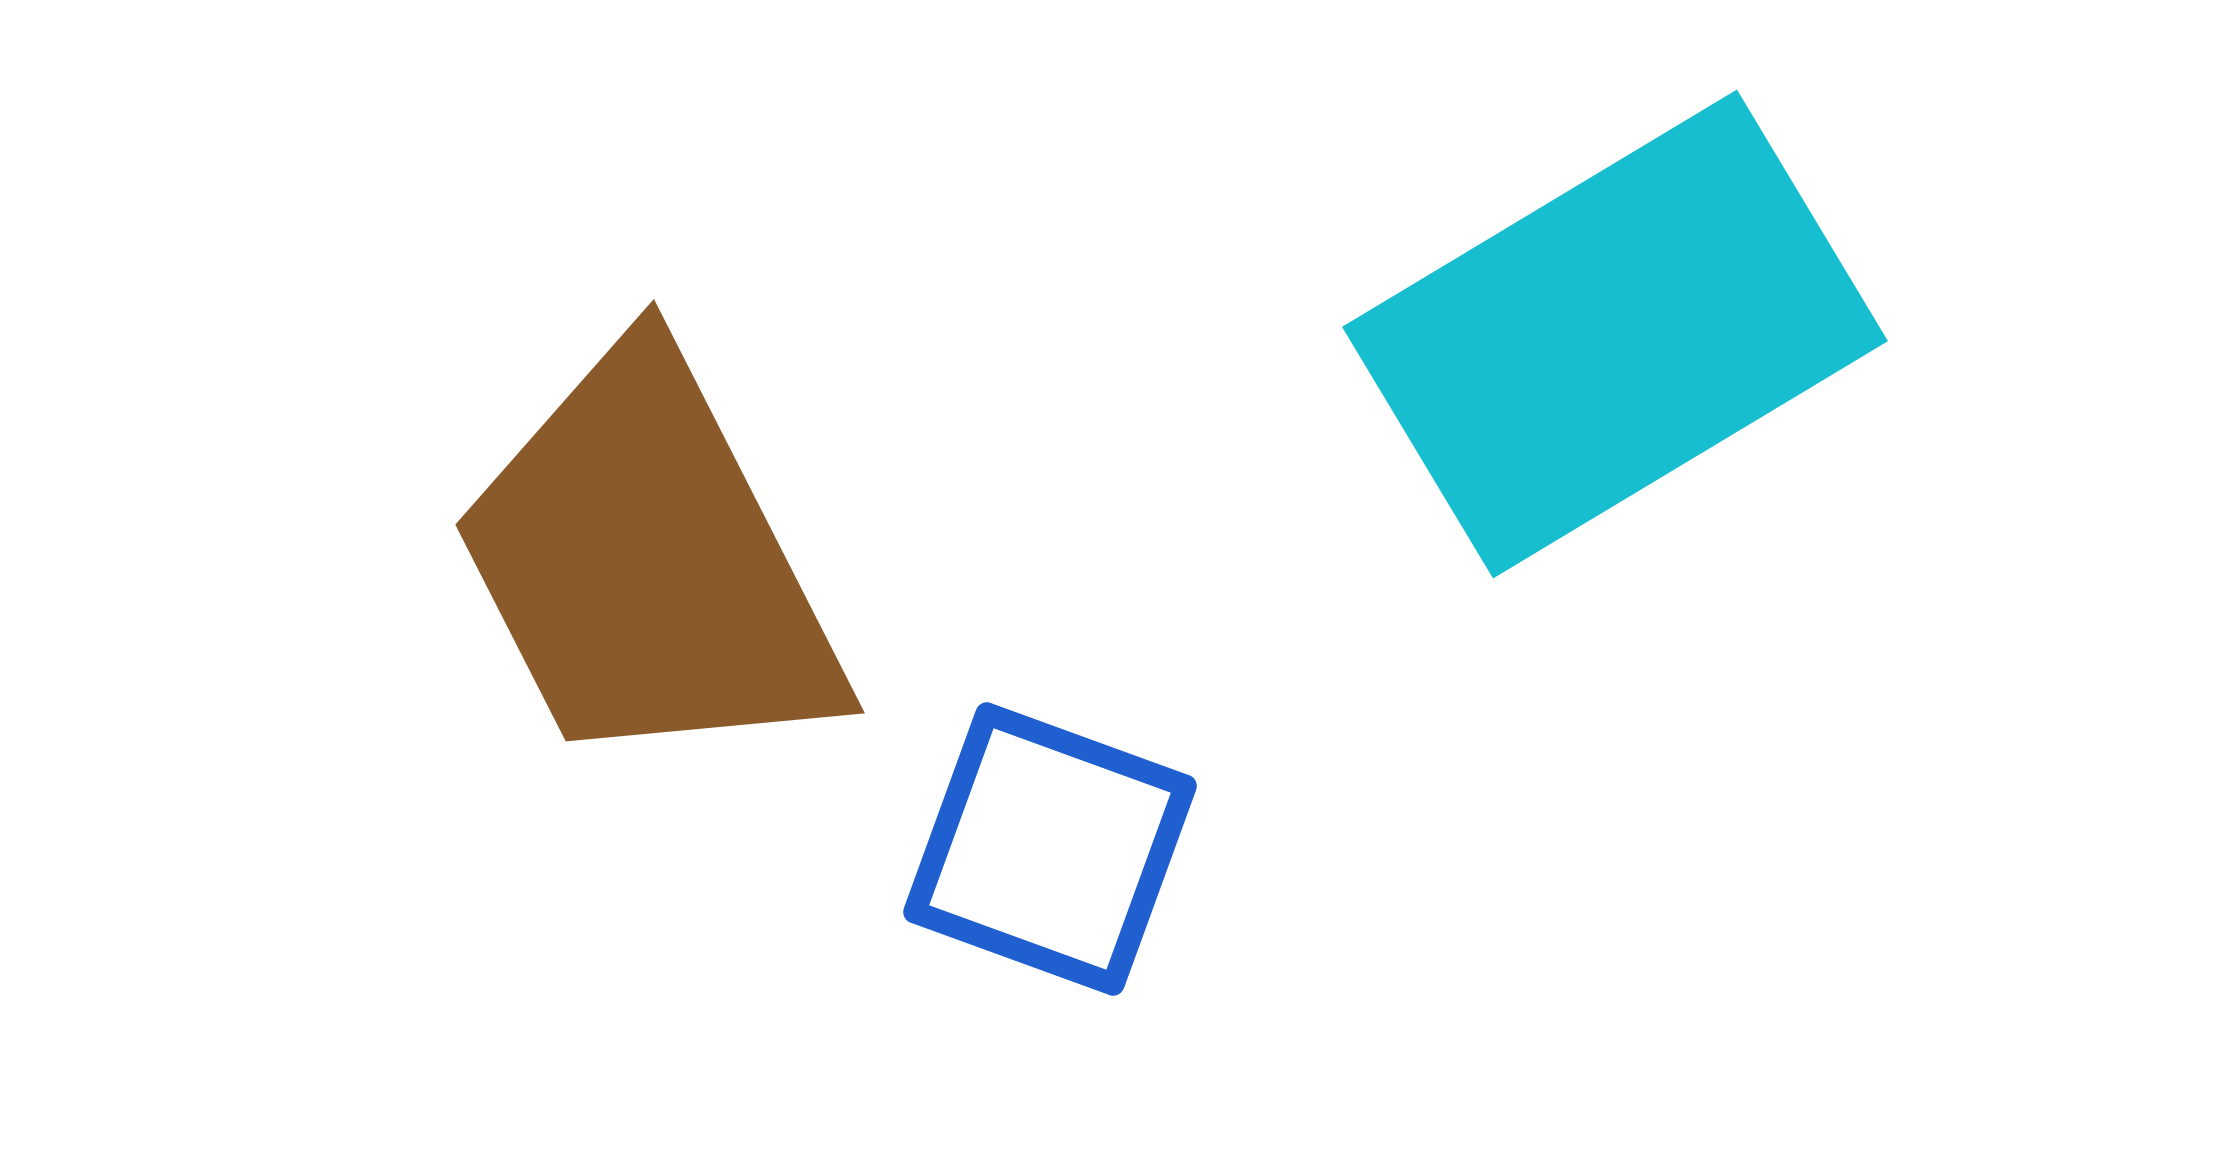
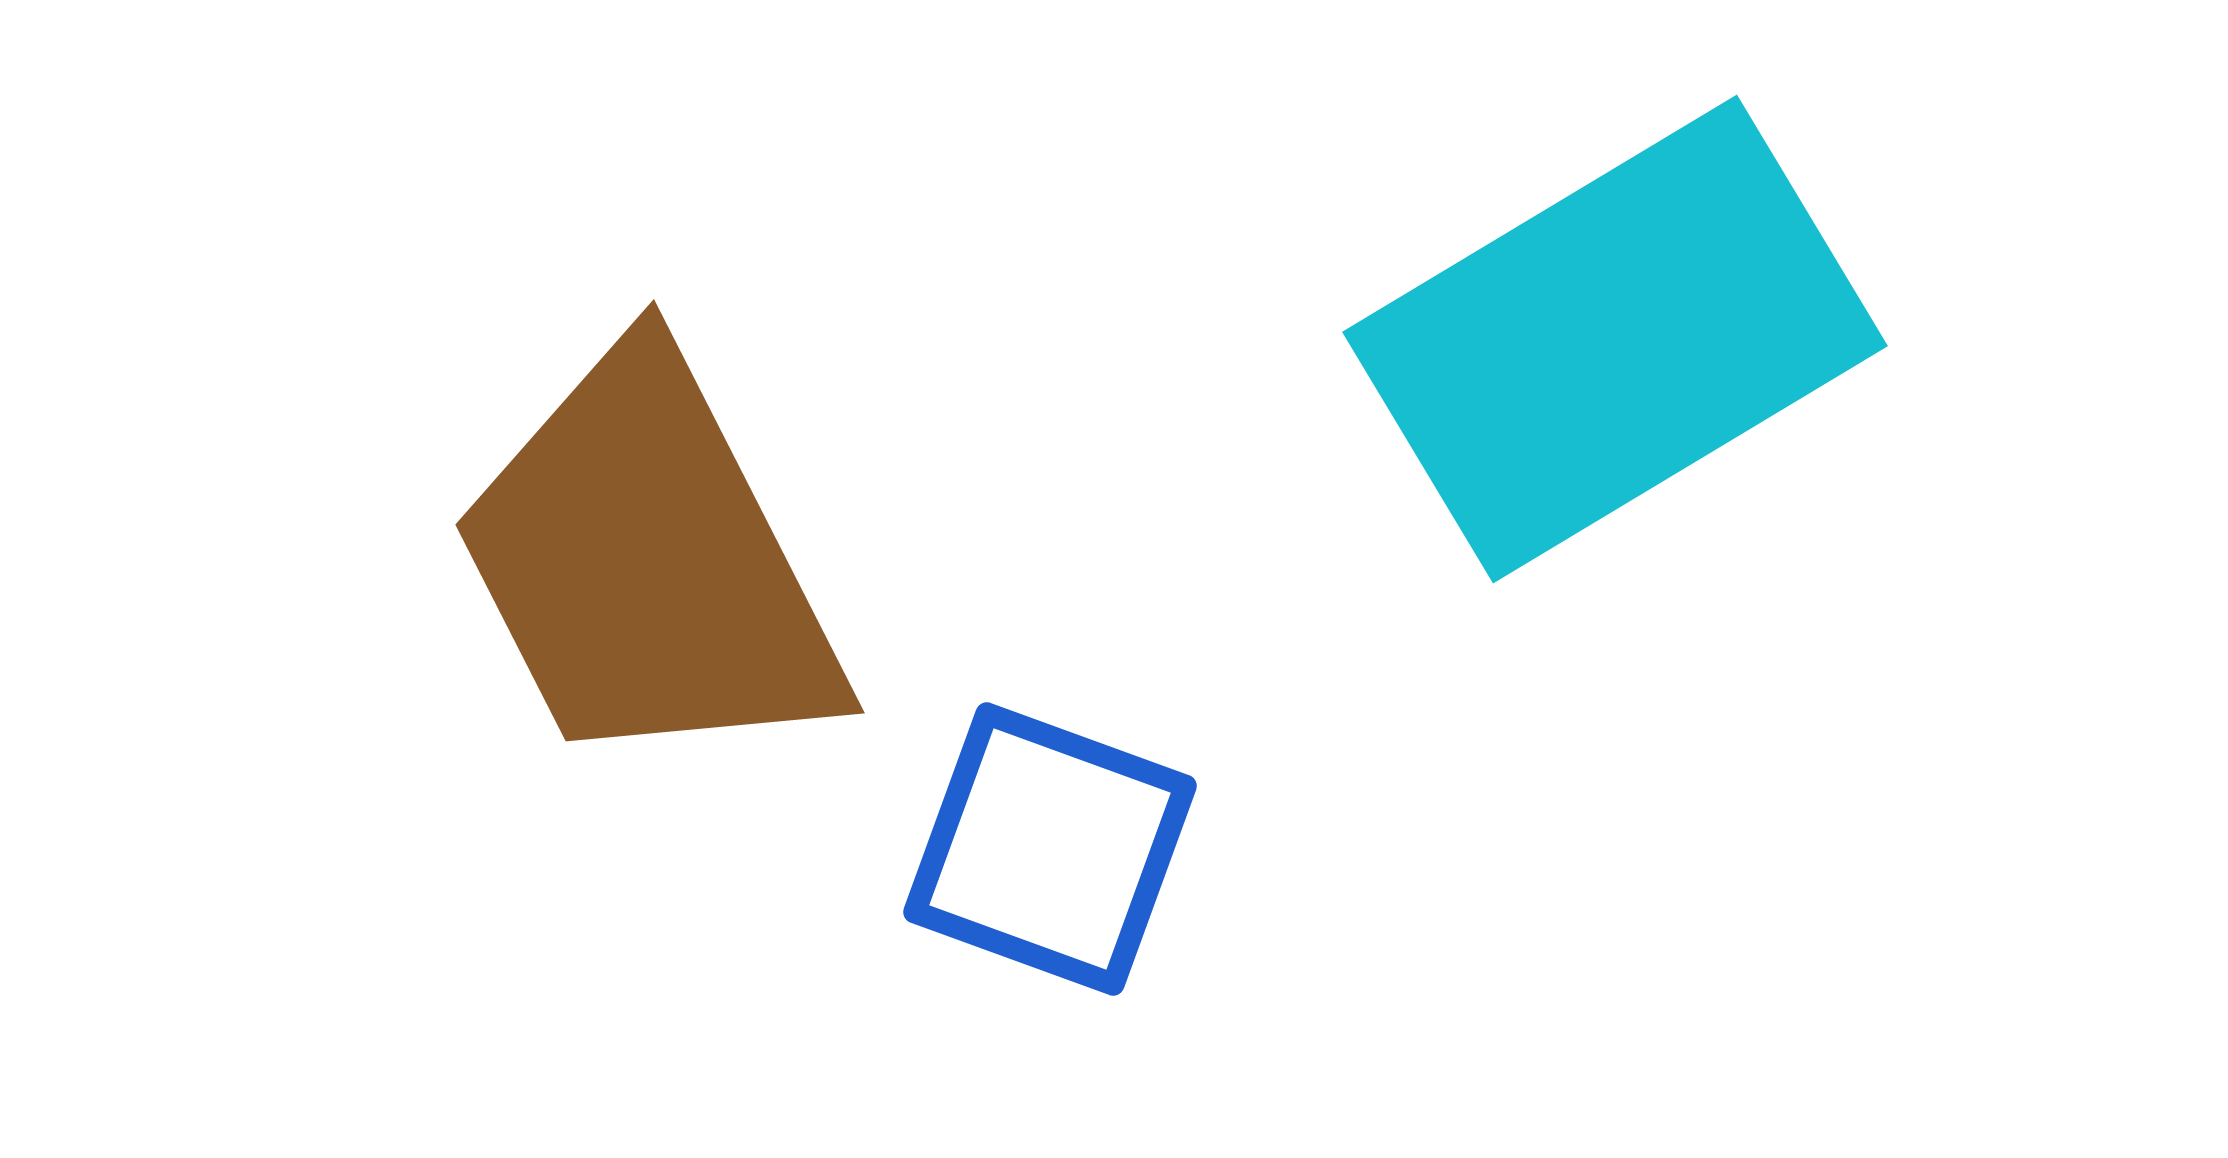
cyan rectangle: moved 5 px down
